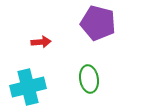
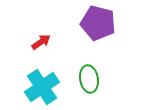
red arrow: rotated 30 degrees counterclockwise
cyan cross: moved 14 px right; rotated 20 degrees counterclockwise
